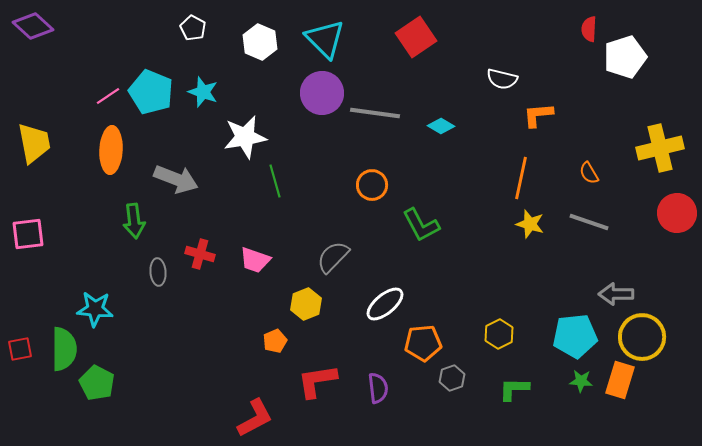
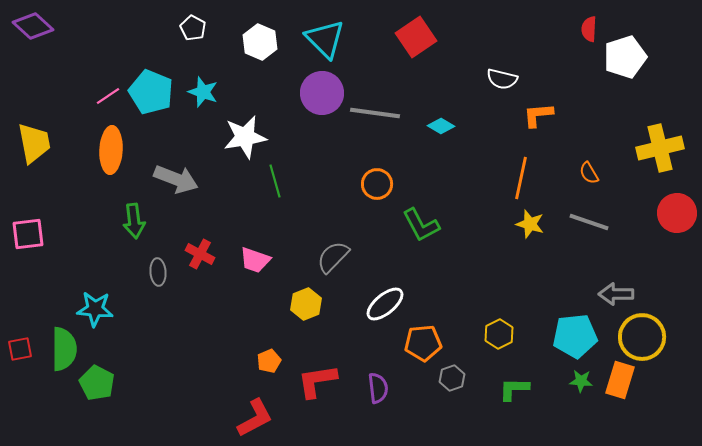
orange circle at (372, 185): moved 5 px right, 1 px up
red cross at (200, 254): rotated 12 degrees clockwise
orange pentagon at (275, 341): moved 6 px left, 20 px down
